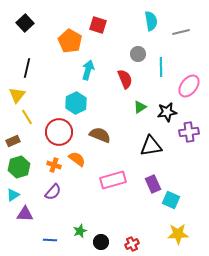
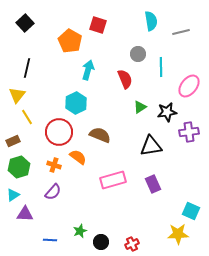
orange semicircle: moved 1 px right, 2 px up
cyan square: moved 20 px right, 11 px down
